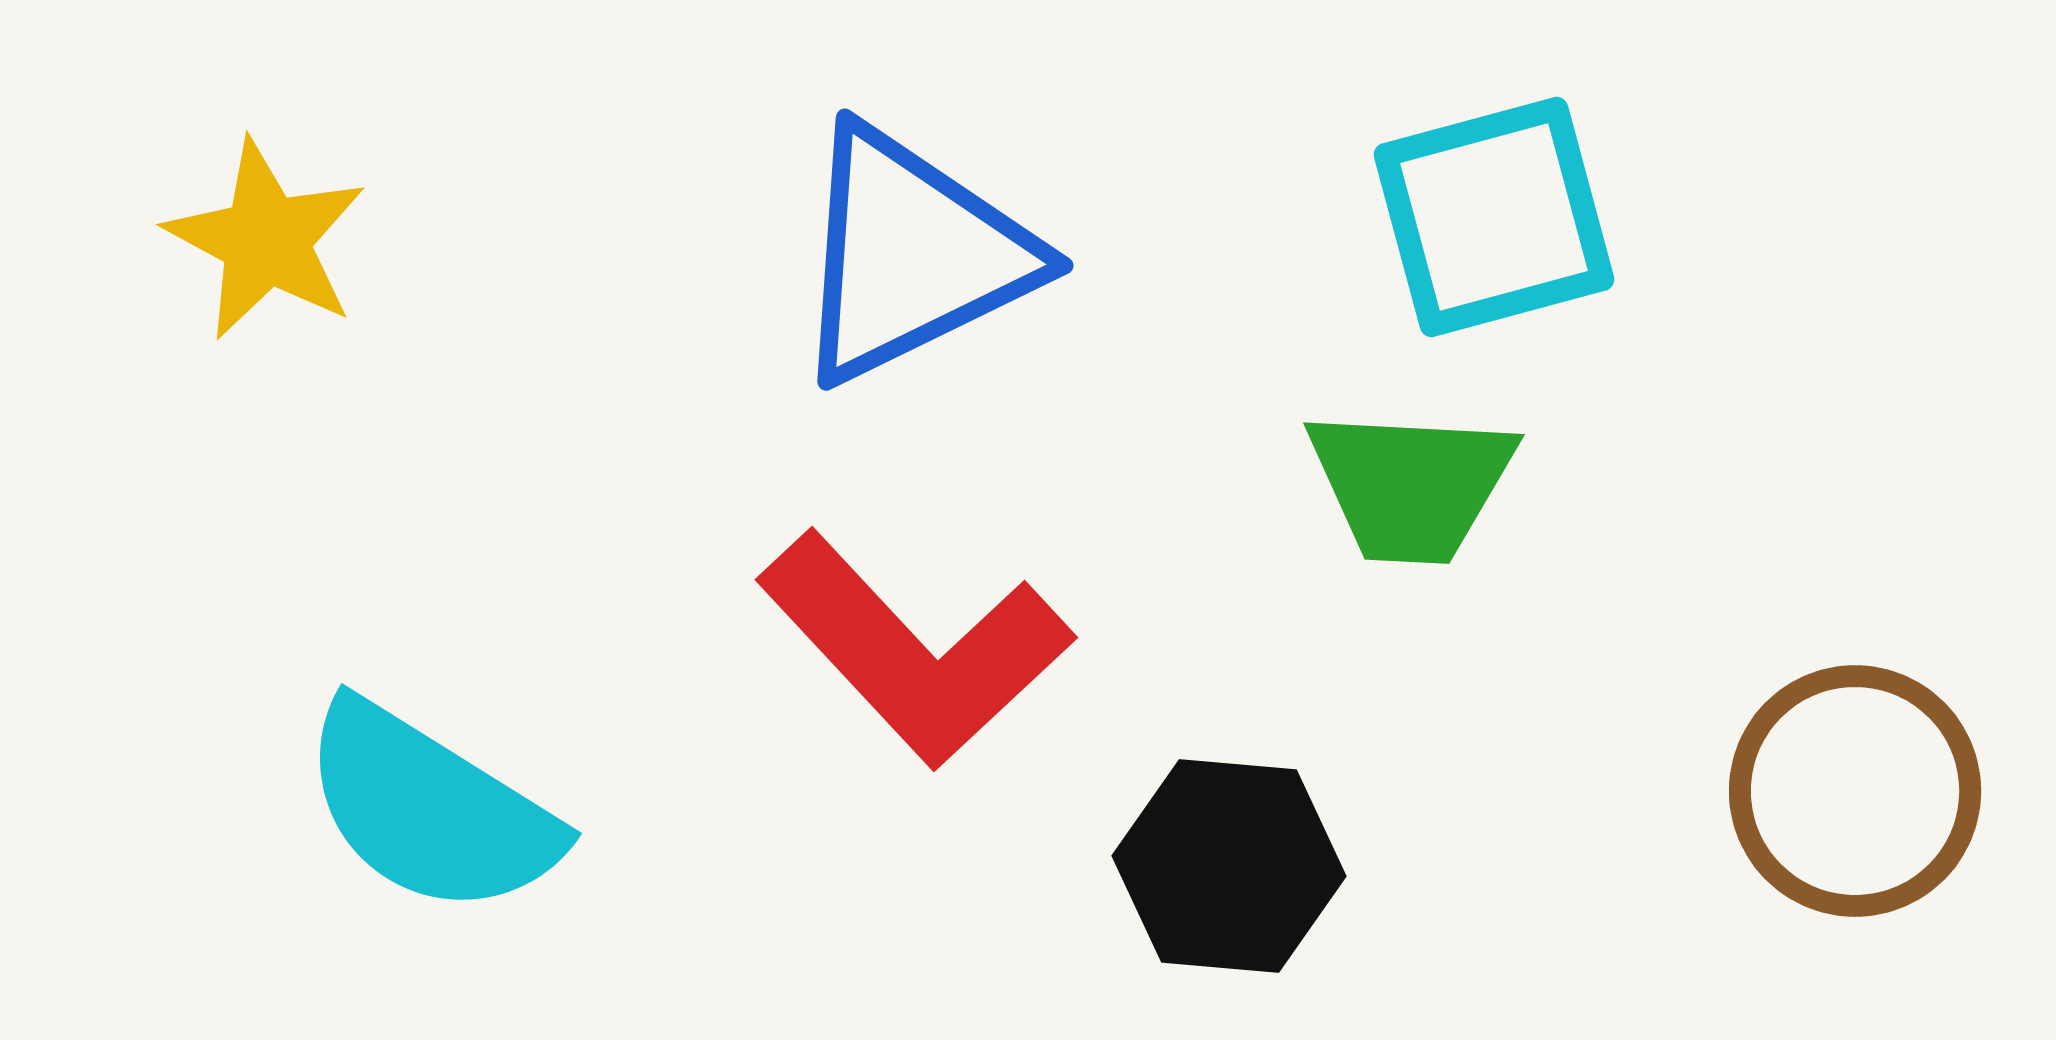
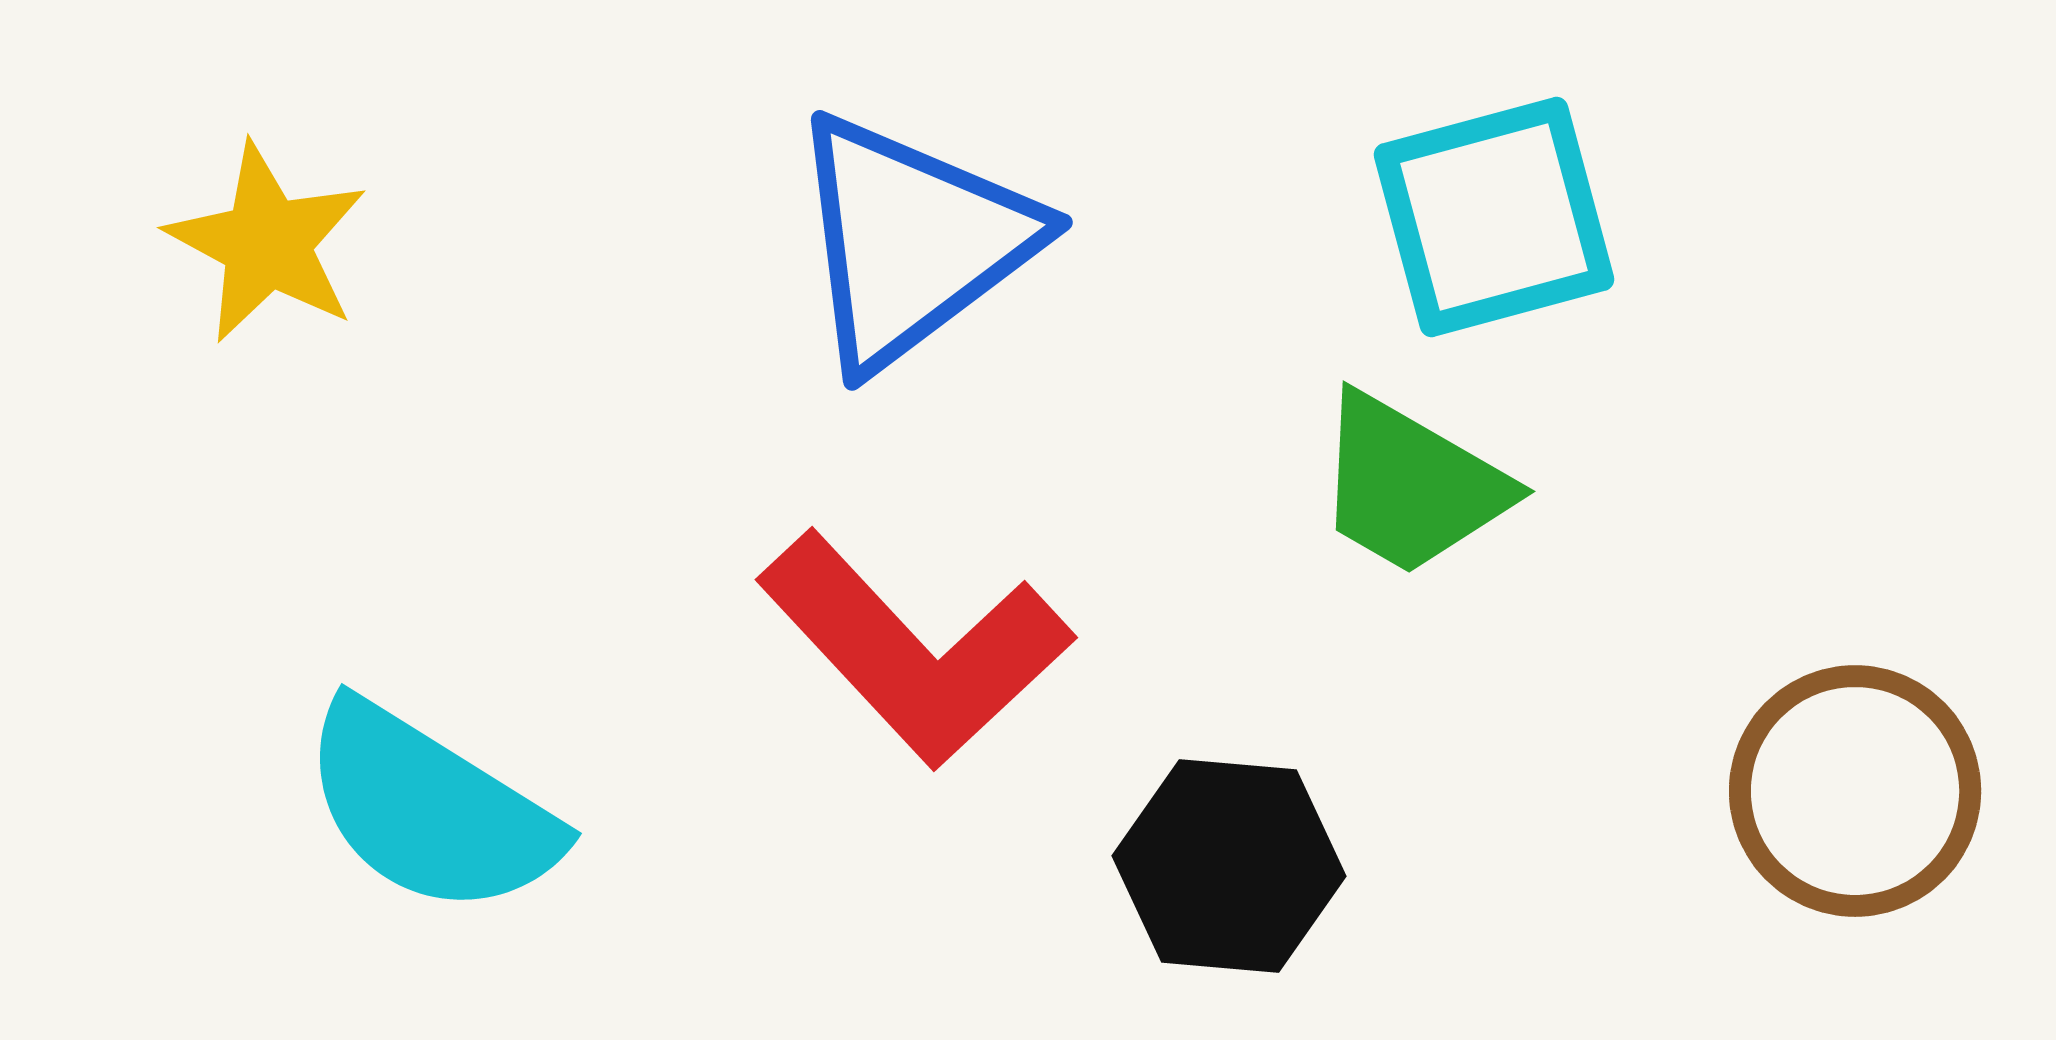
yellow star: moved 1 px right, 3 px down
blue triangle: moved 14 px up; rotated 11 degrees counterclockwise
green trapezoid: rotated 27 degrees clockwise
